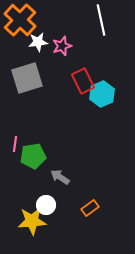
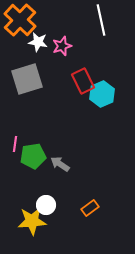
white star: rotated 18 degrees clockwise
gray square: moved 1 px down
gray arrow: moved 13 px up
